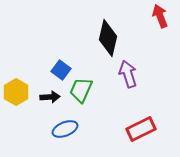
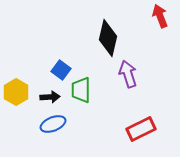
green trapezoid: rotated 24 degrees counterclockwise
blue ellipse: moved 12 px left, 5 px up
